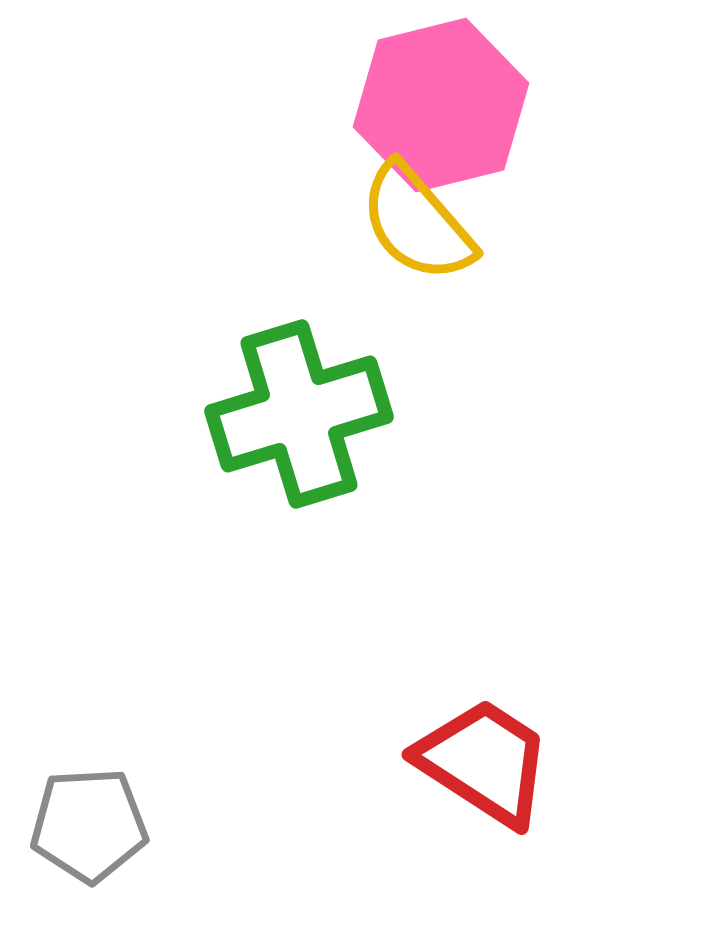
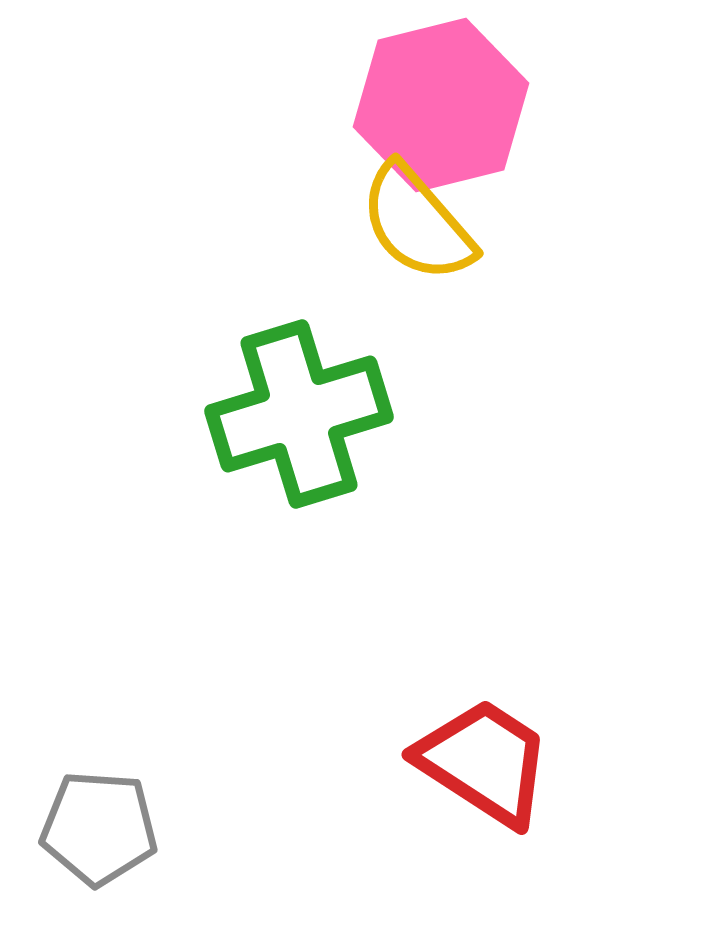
gray pentagon: moved 10 px right, 3 px down; rotated 7 degrees clockwise
